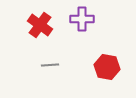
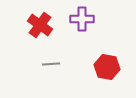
gray line: moved 1 px right, 1 px up
